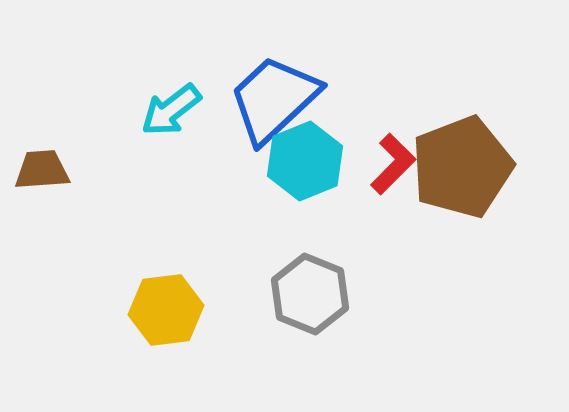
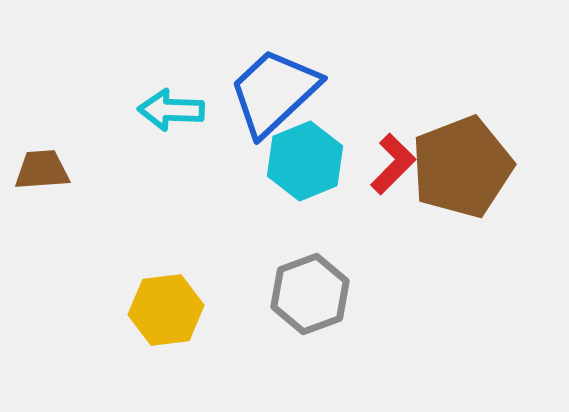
blue trapezoid: moved 7 px up
cyan arrow: rotated 40 degrees clockwise
gray hexagon: rotated 18 degrees clockwise
